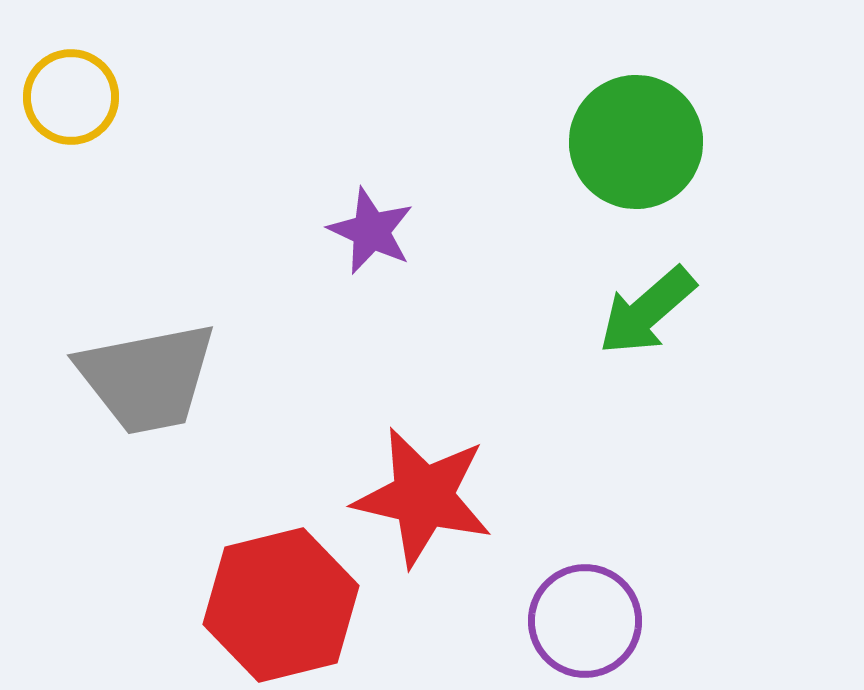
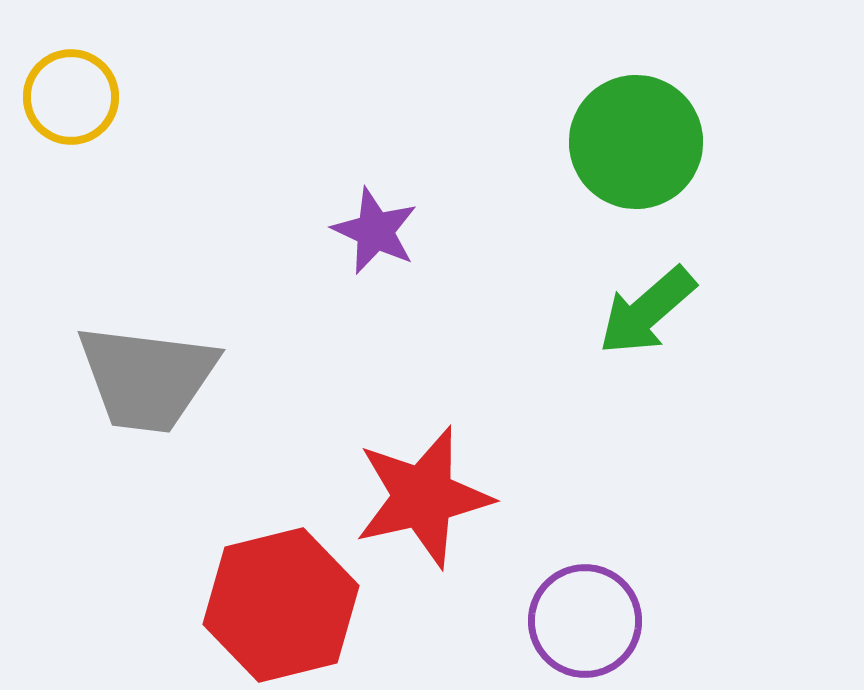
purple star: moved 4 px right
gray trapezoid: rotated 18 degrees clockwise
red star: rotated 26 degrees counterclockwise
